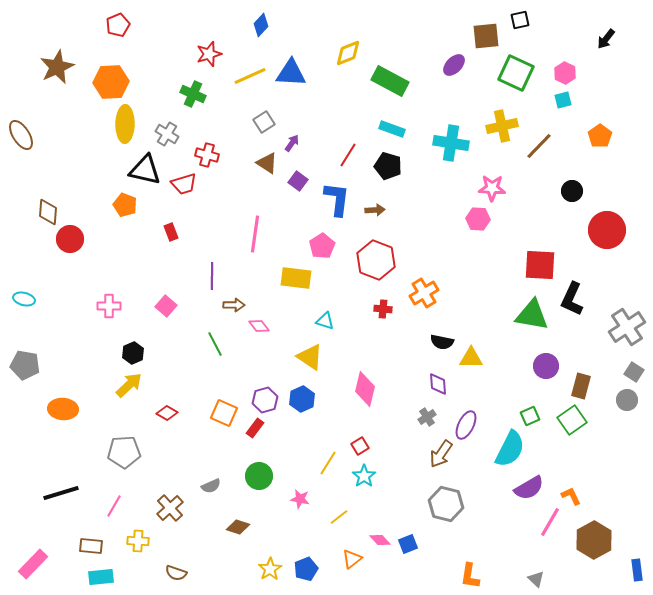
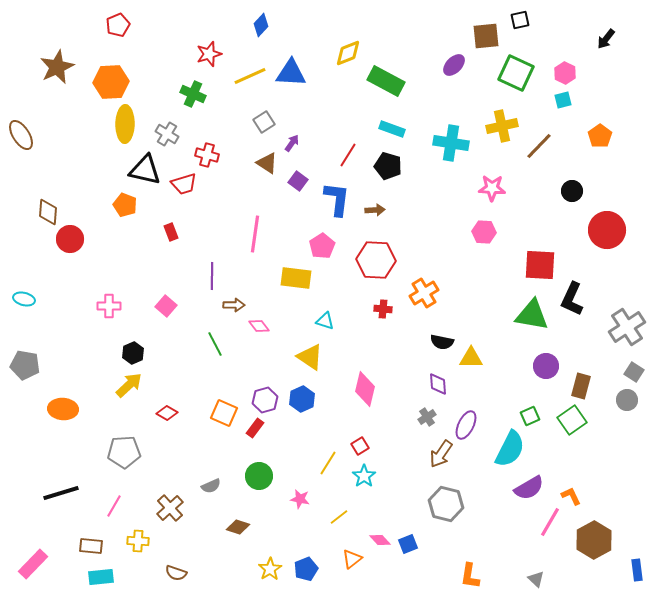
green rectangle at (390, 81): moved 4 px left
pink hexagon at (478, 219): moved 6 px right, 13 px down
red hexagon at (376, 260): rotated 18 degrees counterclockwise
